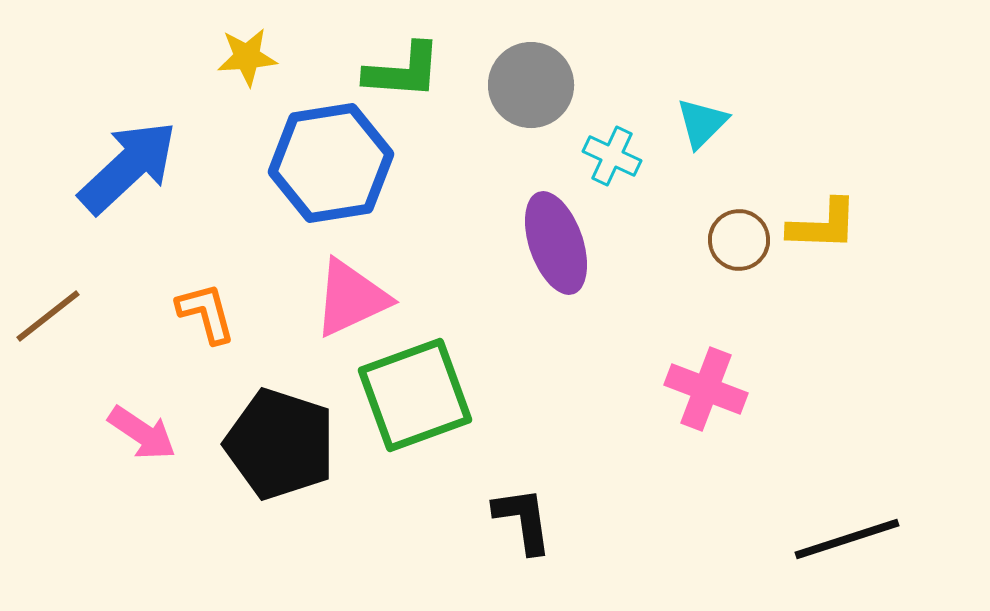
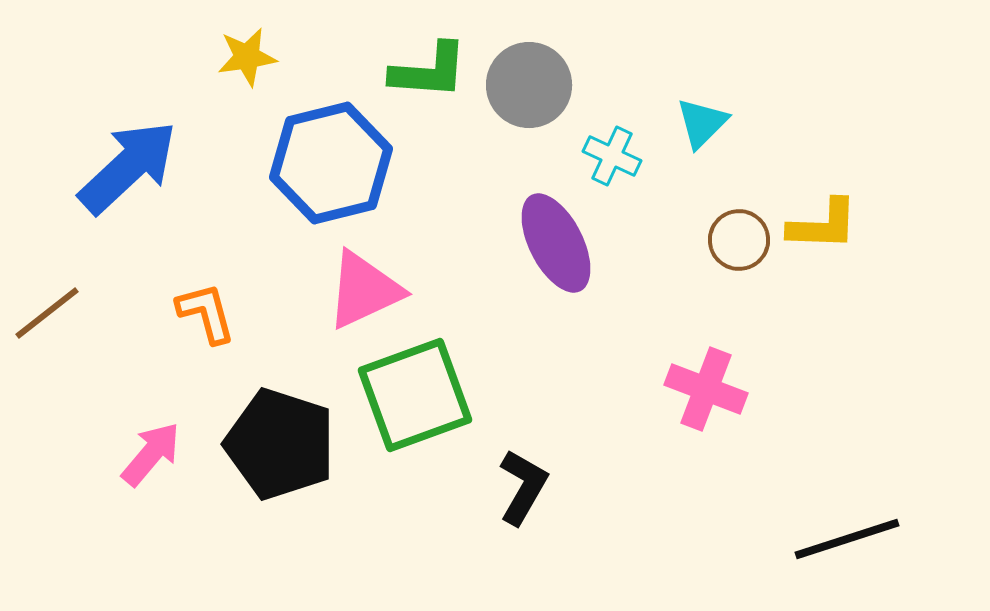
yellow star: rotated 4 degrees counterclockwise
green L-shape: moved 26 px right
gray circle: moved 2 px left
blue hexagon: rotated 5 degrees counterclockwise
purple ellipse: rotated 8 degrees counterclockwise
pink triangle: moved 13 px right, 8 px up
brown line: moved 1 px left, 3 px up
pink arrow: moved 9 px right, 21 px down; rotated 84 degrees counterclockwise
black L-shape: moved 33 px up; rotated 38 degrees clockwise
